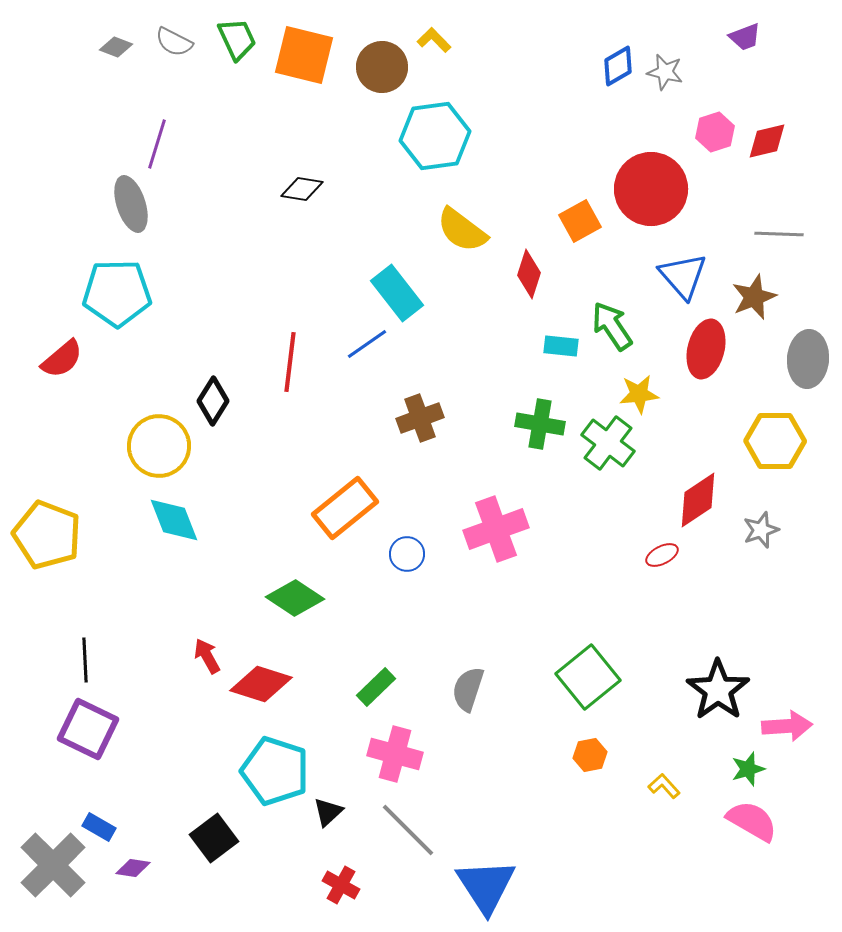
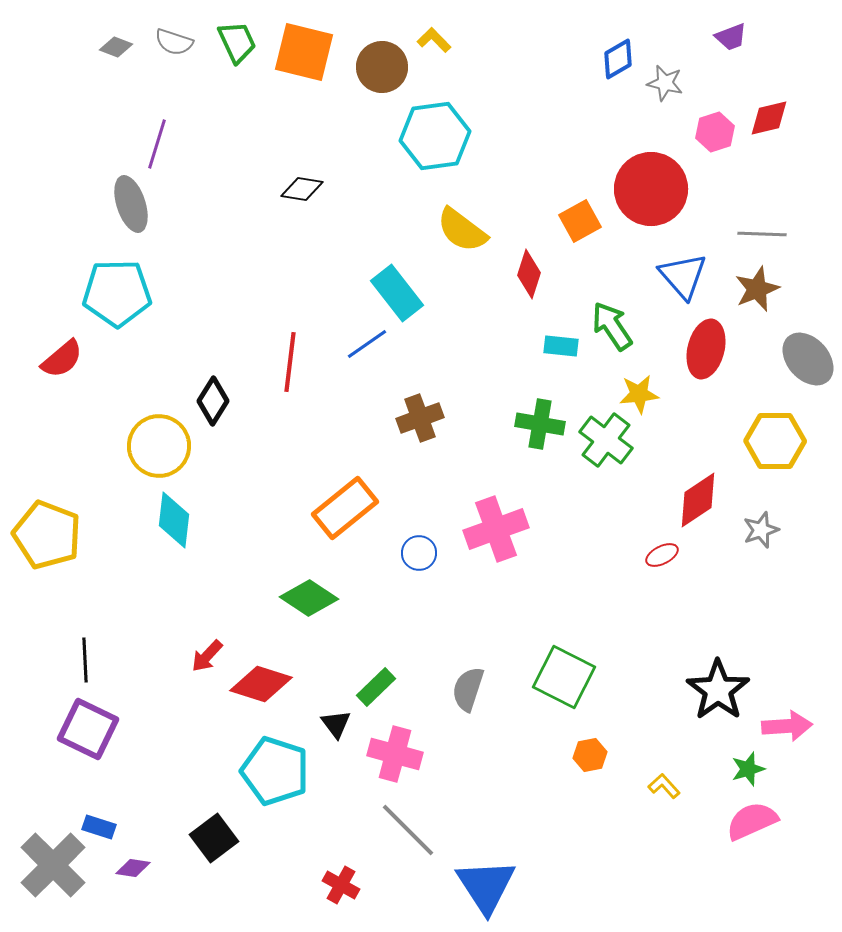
purple trapezoid at (745, 37): moved 14 px left
green trapezoid at (237, 39): moved 3 px down
gray semicircle at (174, 42): rotated 9 degrees counterclockwise
orange square at (304, 55): moved 3 px up
blue diamond at (618, 66): moved 7 px up
gray star at (665, 72): moved 11 px down
red diamond at (767, 141): moved 2 px right, 23 px up
gray line at (779, 234): moved 17 px left
brown star at (754, 297): moved 3 px right, 8 px up
gray ellipse at (808, 359): rotated 46 degrees counterclockwise
green cross at (608, 443): moved 2 px left, 3 px up
cyan diamond at (174, 520): rotated 28 degrees clockwise
blue circle at (407, 554): moved 12 px right, 1 px up
green diamond at (295, 598): moved 14 px right
red arrow at (207, 656): rotated 108 degrees counterclockwise
green square at (588, 677): moved 24 px left; rotated 24 degrees counterclockwise
black triangle at (328, 812): moved 8 px right, 88 px up; rotated 24 degrees counterclockwise
pink semicircle at (752, 821): rotated 54 degrees counterclockwise
blue rectangle at (99, 827): rotated 12 degrees counterclockwise
